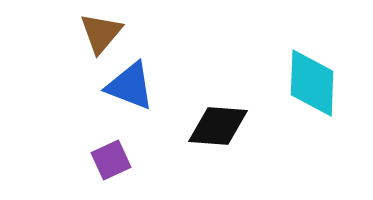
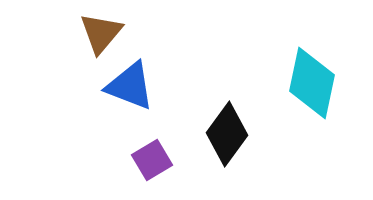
cyan diamond: rotated 10 degrees clockwise
black diamond: moved 9 px right, 8 px down; rotated 58 degrees counterclockwise
purple square: moved 41 px right; rotated 6 degrees counterclockwise
